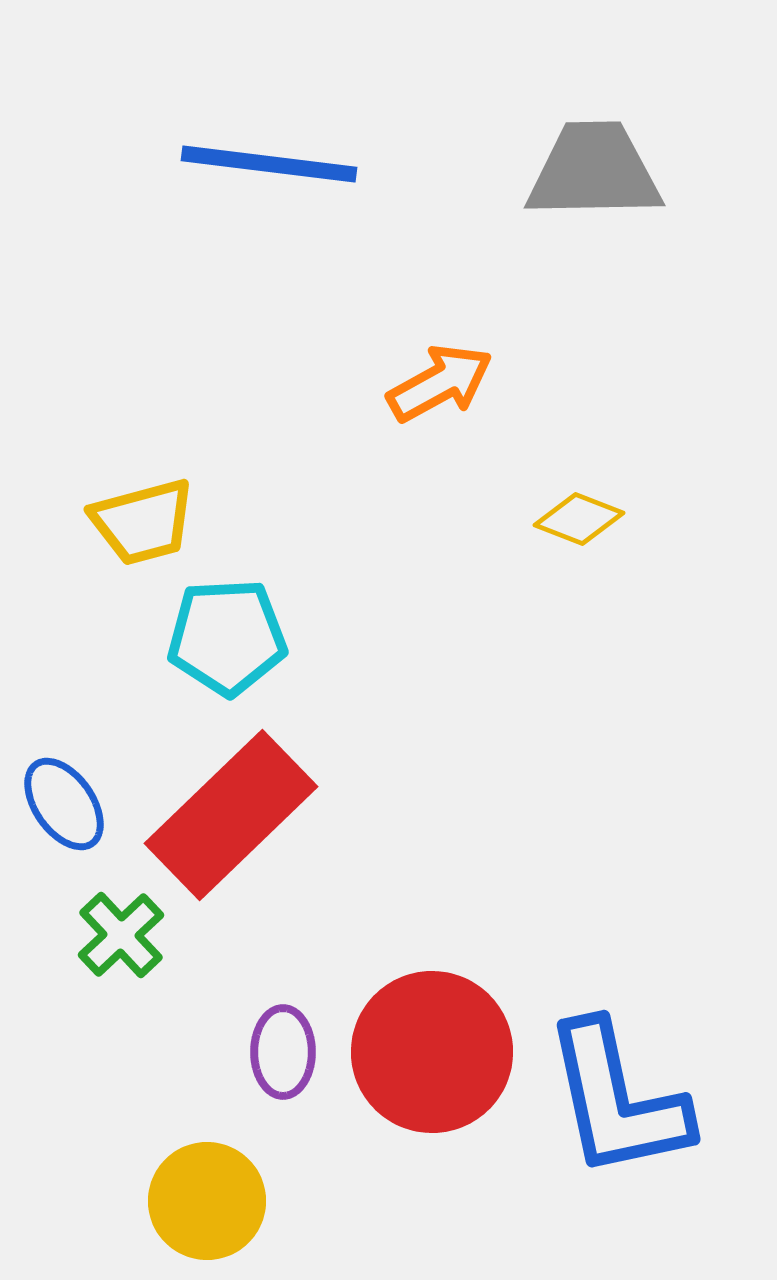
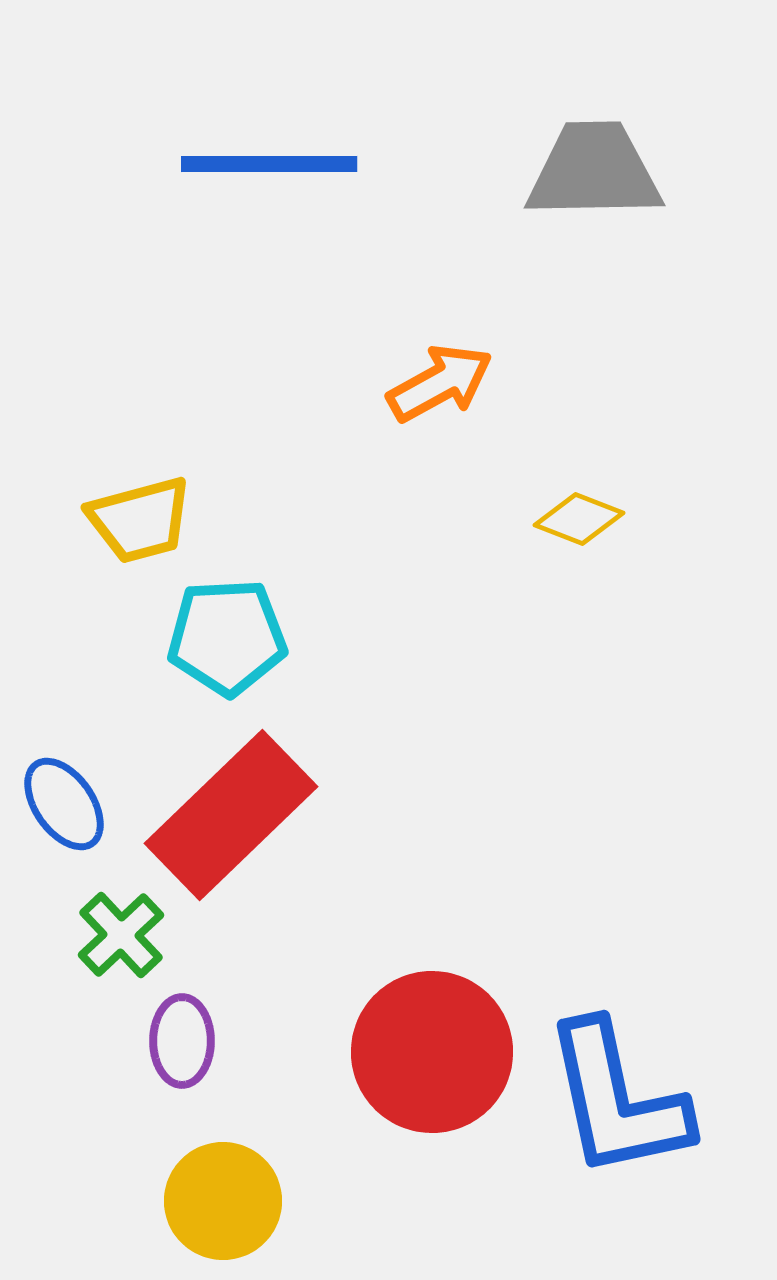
blue line: rotated 7 degrees counterclockwise
yellow trapezoid: moved 3 px left, 2 px up
purple ellipse: moved 101 px left, 11 px up
yellow circle: moved 16 px right
